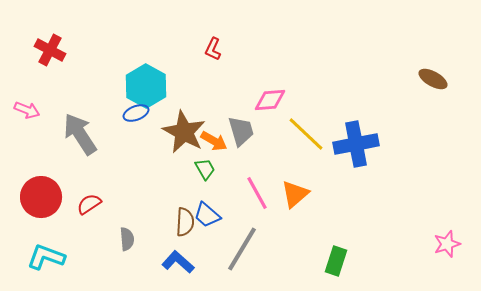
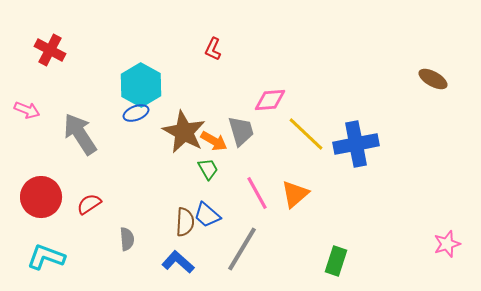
cyan hexagon: moved 5 px left, 1 px up
green trapezoid: moved 3 px right
